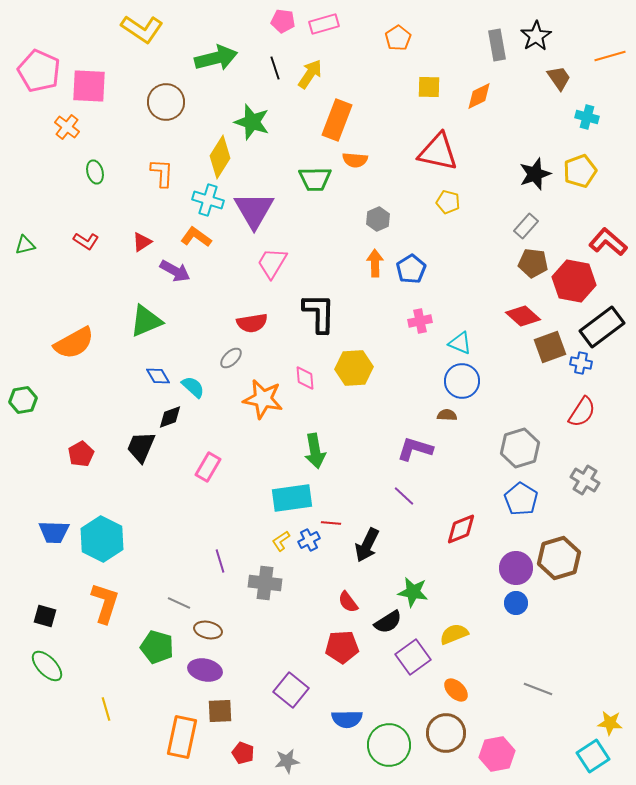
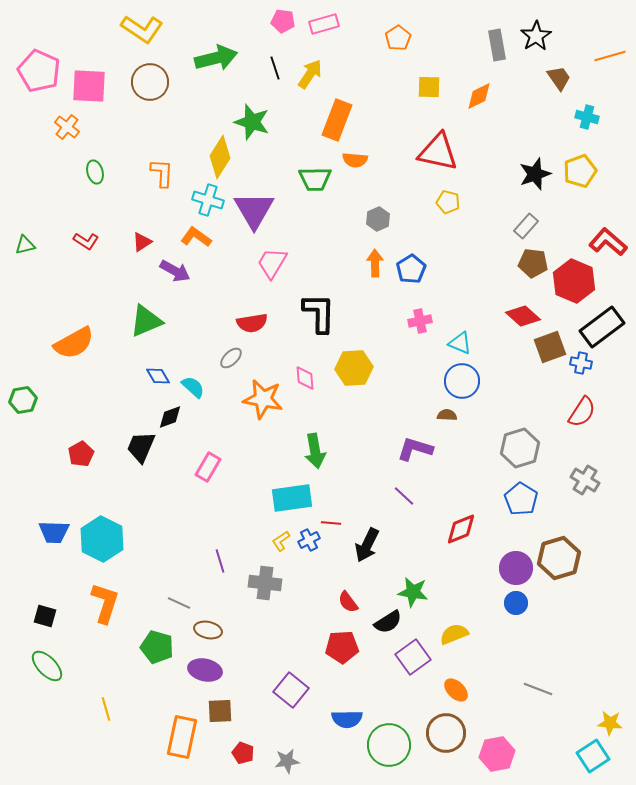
brown circle at (166, 102): moved 16 px left, 20 px up
red hexagon at (574, 281): rotated 12 degrees clockwise
